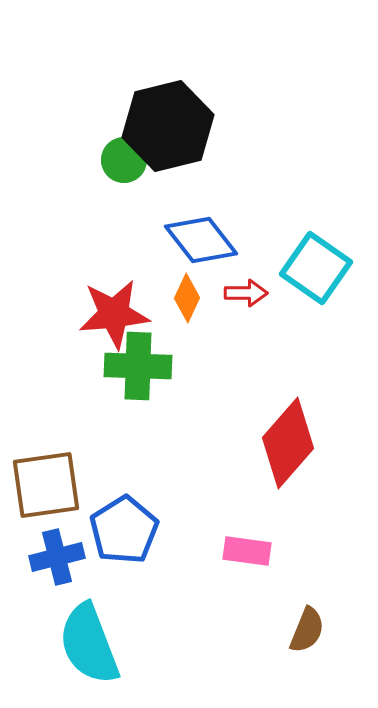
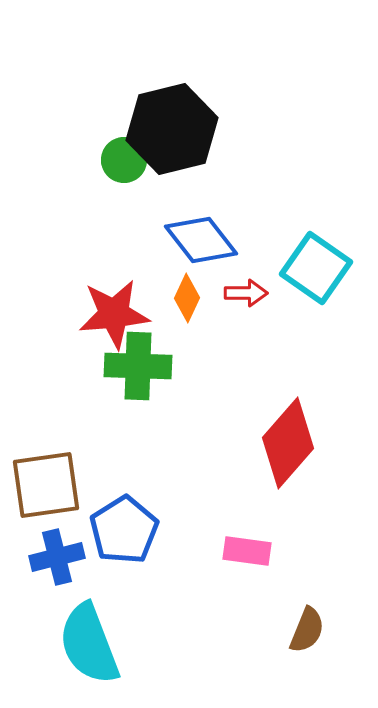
black hexagon: moved 4 px right, 3 px down
